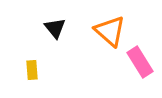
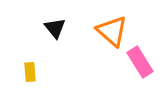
orange triangle: moved 2 px right
yellow rectangle: moved 2 px left, 2 px down
